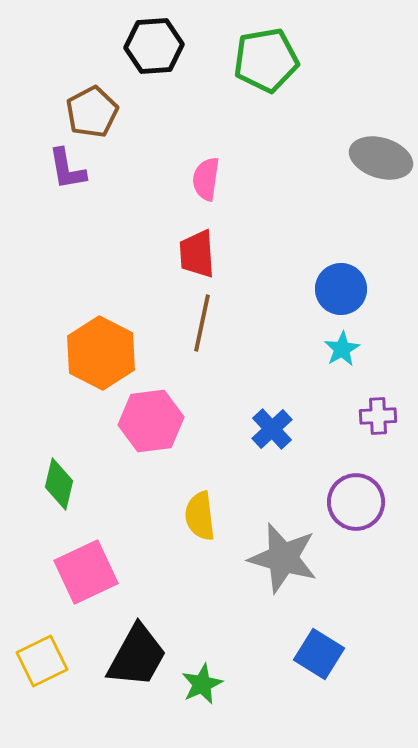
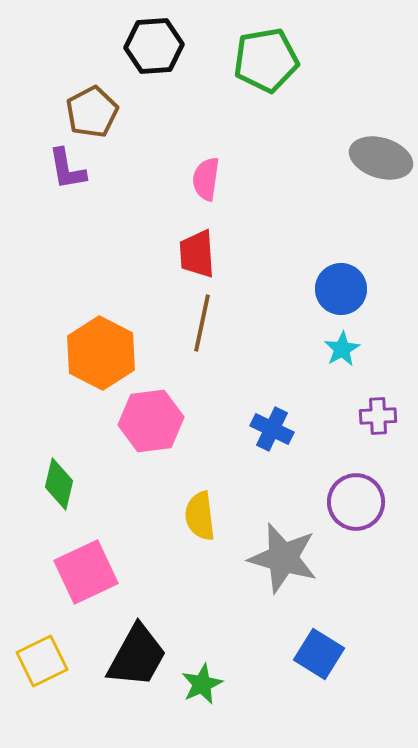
blue cross: rotated 21 degrees counterclockwise
